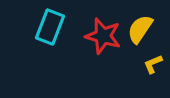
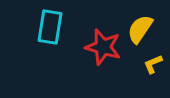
cyan rectangle: rotated 12 degrees counterclockwise
red star: moved 11 px down
